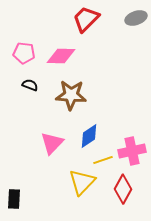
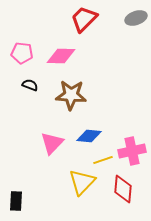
red trapezoid: moved 2 px left
pink pentagon: moved 2 px left
blue diamond: rotated 40 degrees clockwise
red diamond: rotated 24 degrees counterclockwise
black rectangle: moved 2 px right, 2 px down
